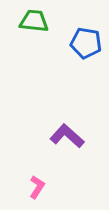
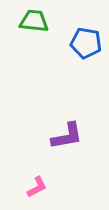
purple L-shape: rotated 128 degrees clockwise
pink L-shape: rotated 30 degrees clockwise
